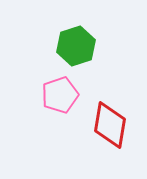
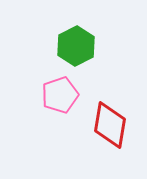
green hexagon: rotated 9 degrees counterclockwise
